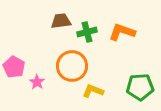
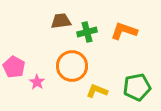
orange L-shape: moved 2 px right, 1 px up
green pentagon: moved 3 px left; rotated 8 degrees counterclockwise
yellow L-shape: moved 4 px right
